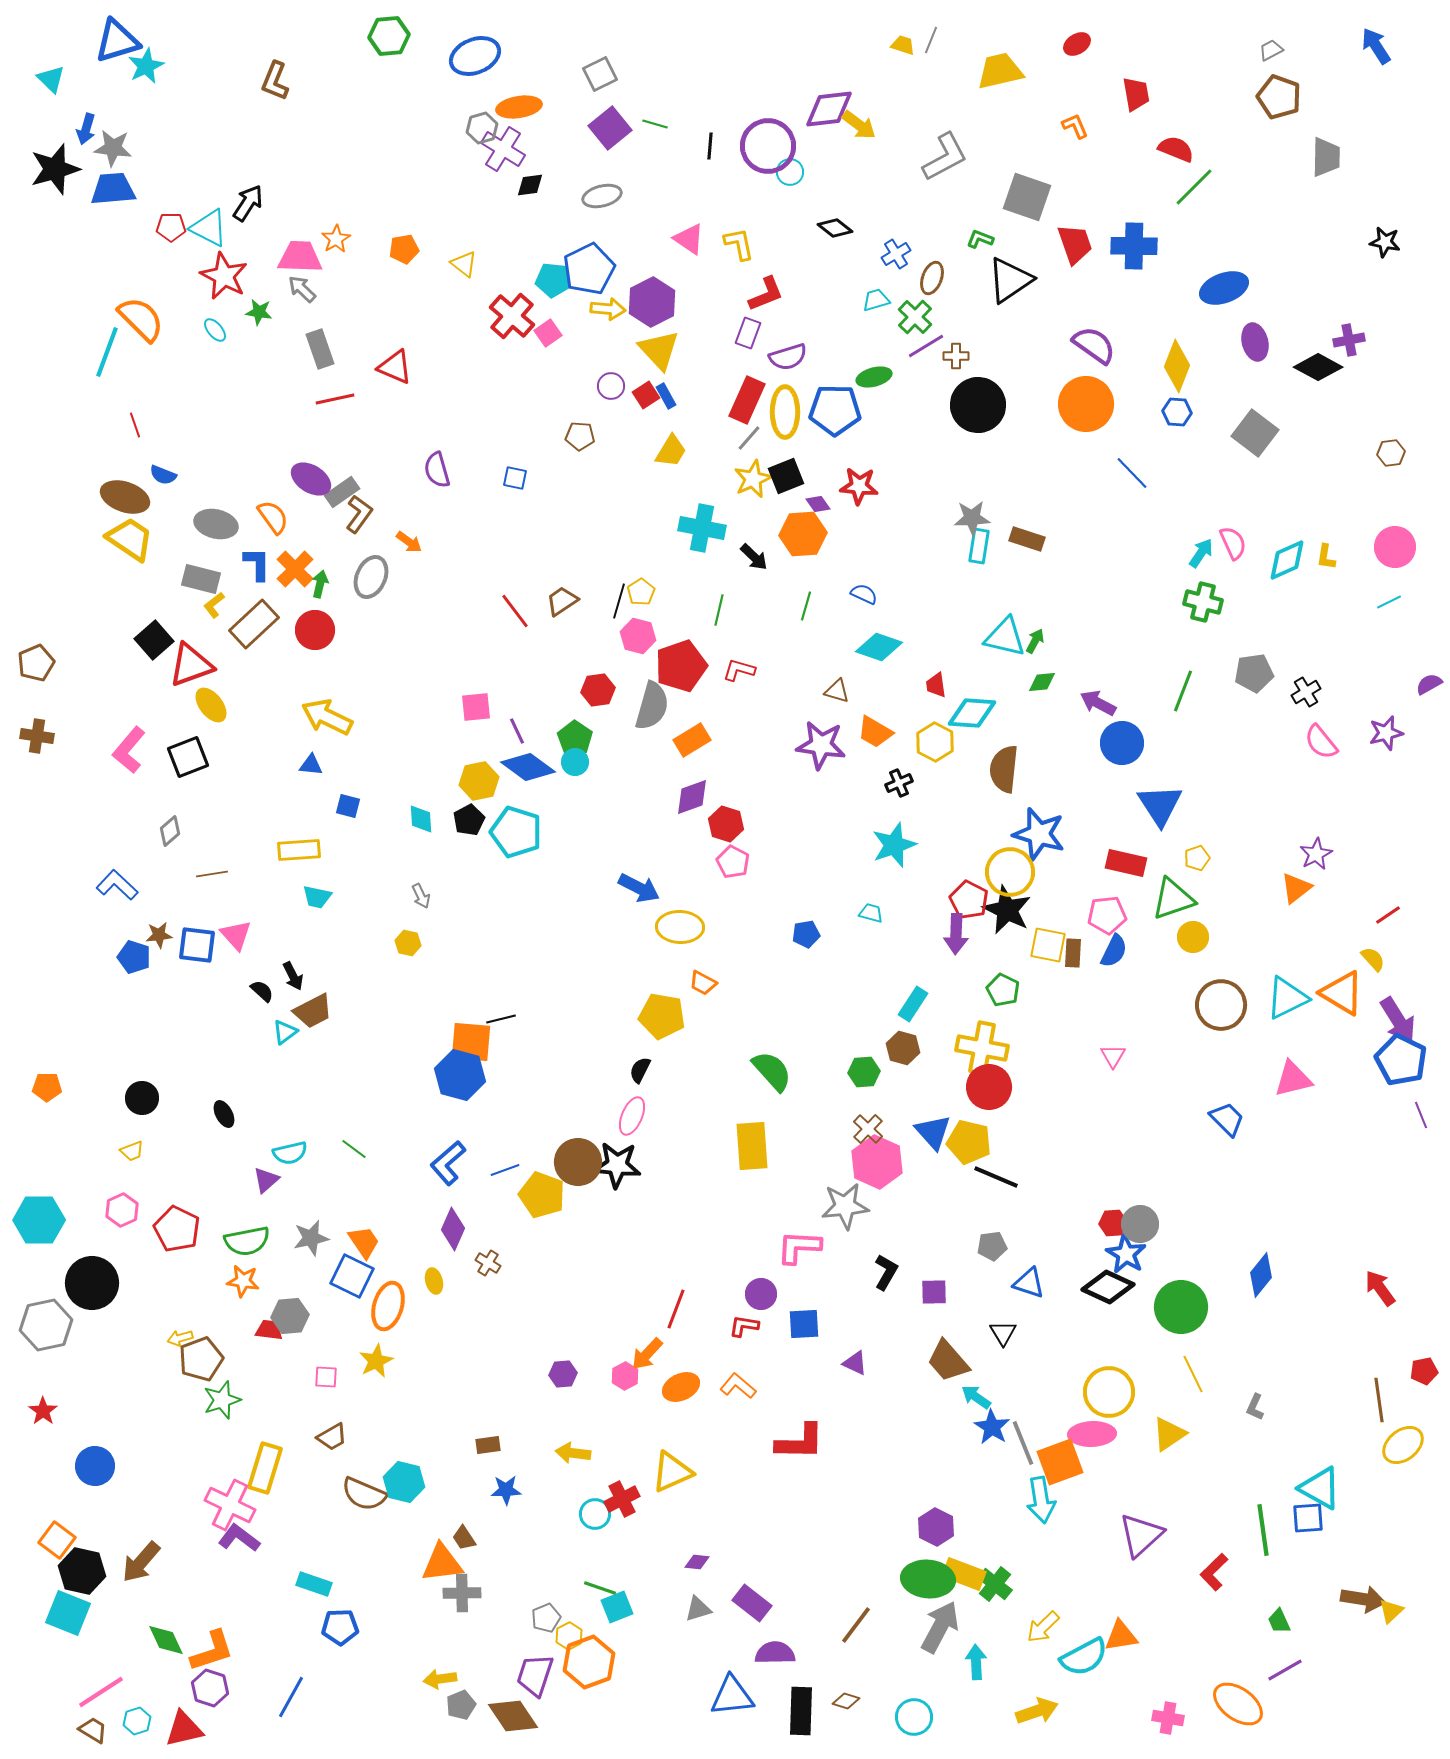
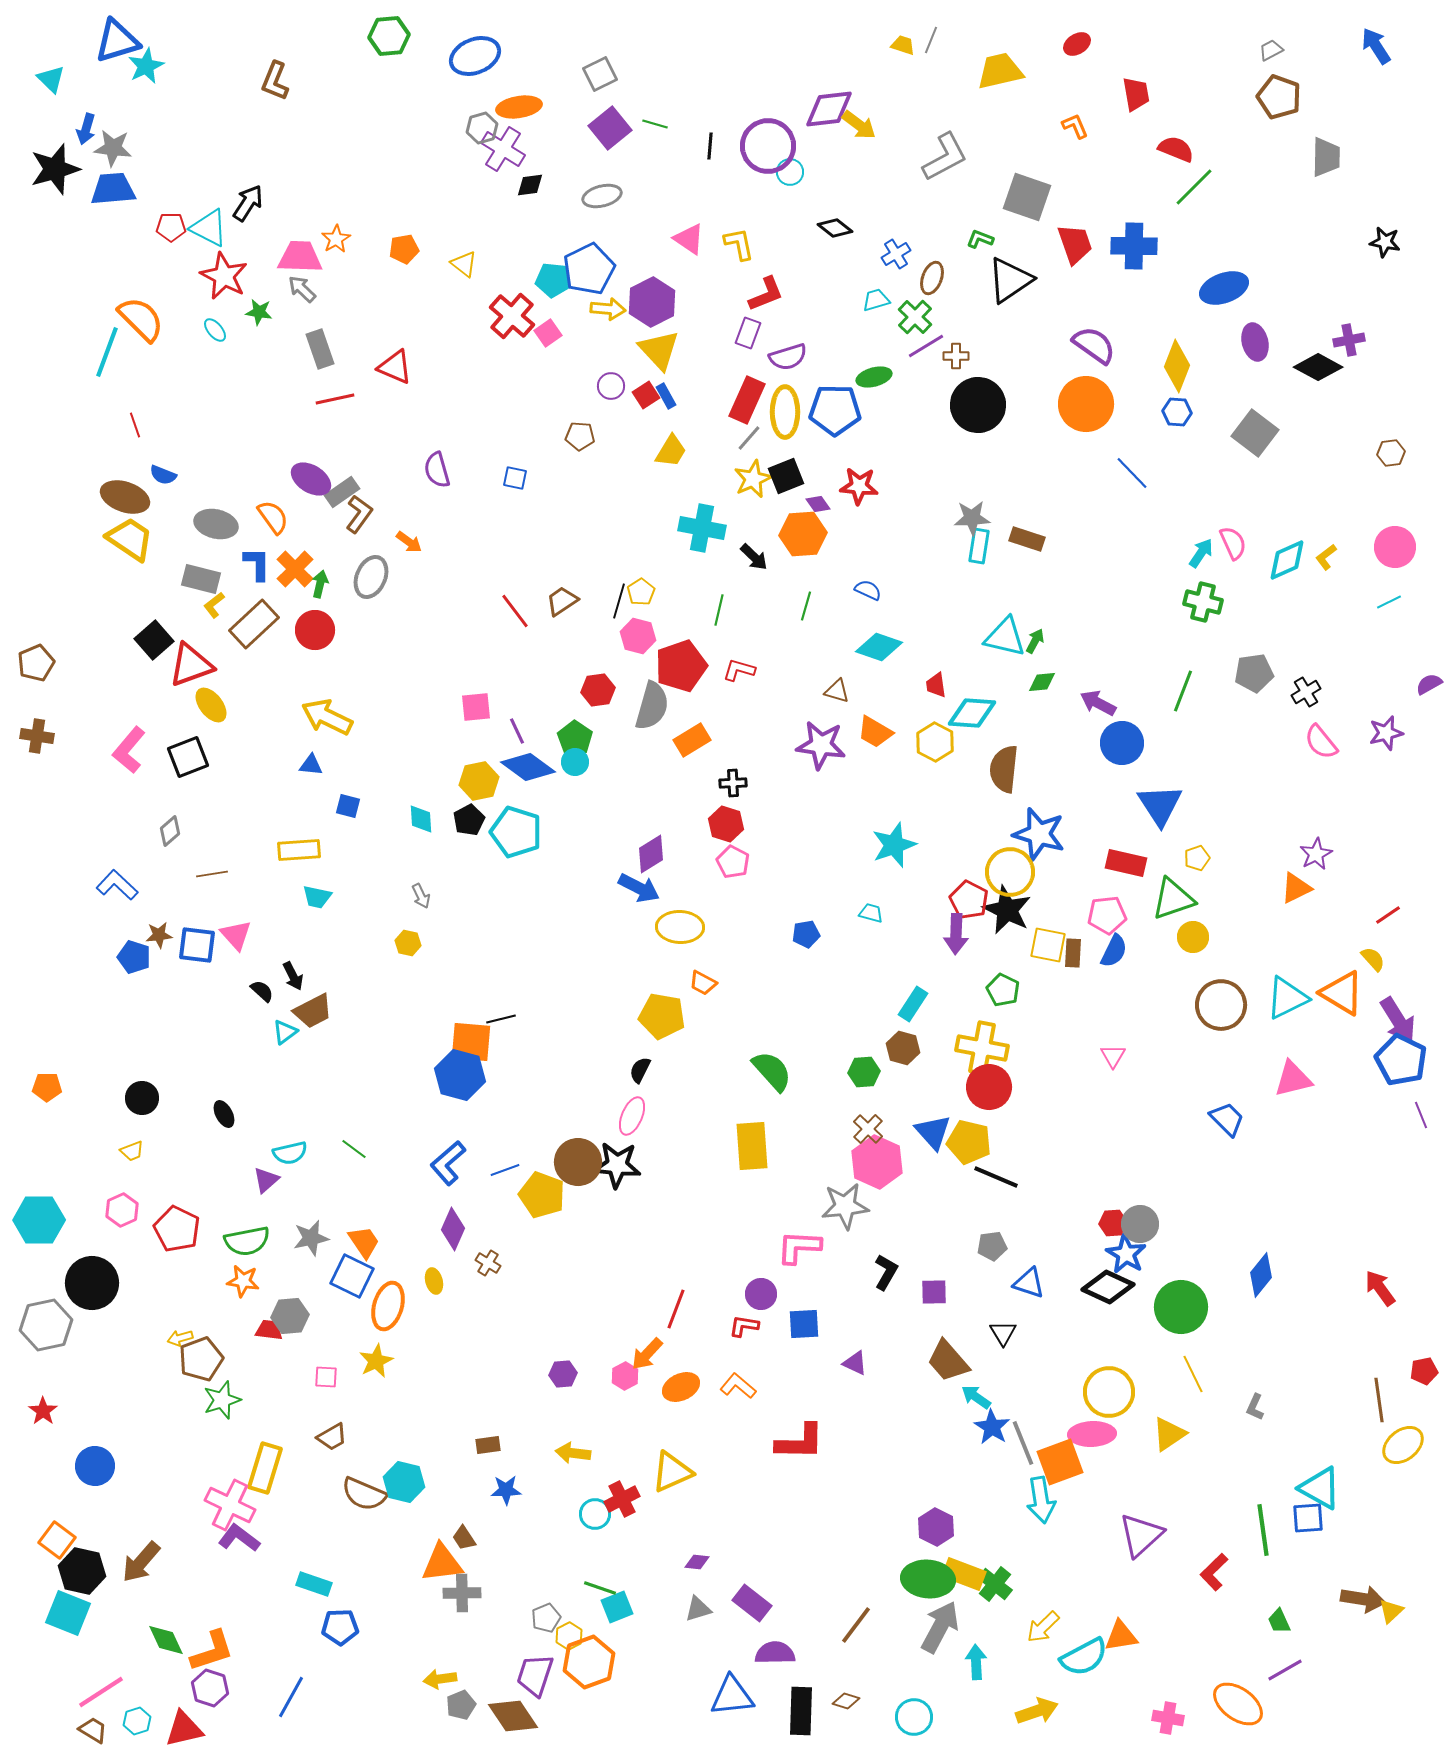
yellow L-shape at (1326, 557): rotated 44 degrees clockwise
blue semicircle at (864, 594): moved 4 px right, 4 px up
black cross at (899, 783): moved 166 px left; rotated 20 degrees clockwise
purple diamond at (692, 797): moved 41 px left, 57 px down; rotated 12 degrees counterclockwise
orange triangle at (1296, 888): rotated 12 degrees clockwise
